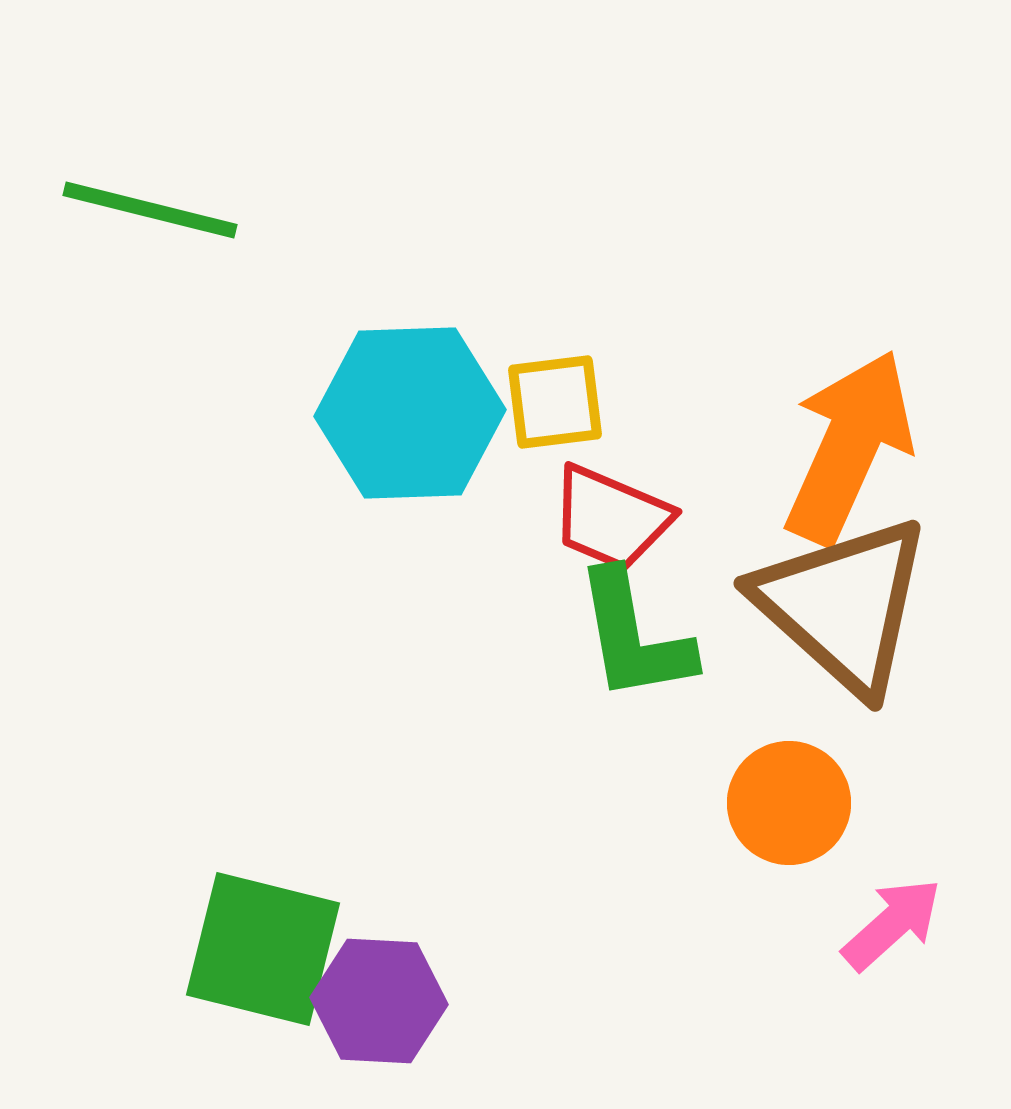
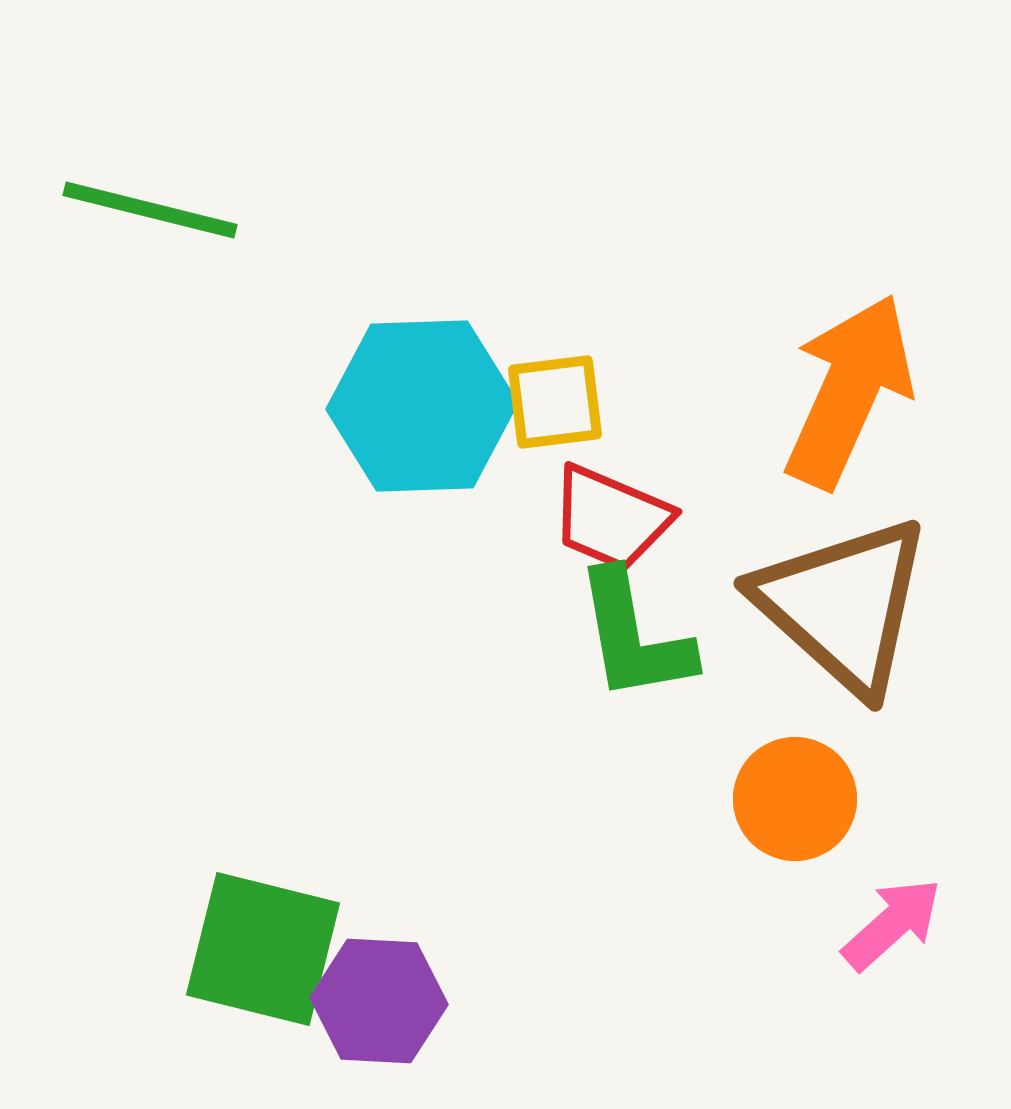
cyan hexagon: moved 12 px right, 7 px up
orange arrow: moved 56 px up
orange circle: moved 6 px right, 4 px up
